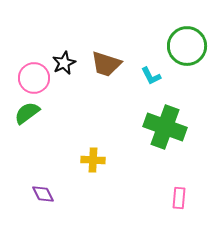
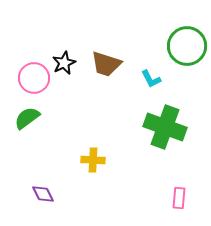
cyan L-shape: moved 3 px down
green semicircle: moved 5 px down
